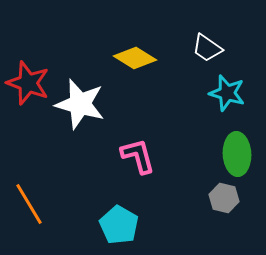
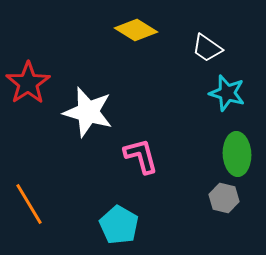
yellow diamond: moved 1 px right, 28 px up
red star: rotated 18 degrees clockwise
white star: moved 8 px right, 8 px down
pink L-shape: moved 3 px right
